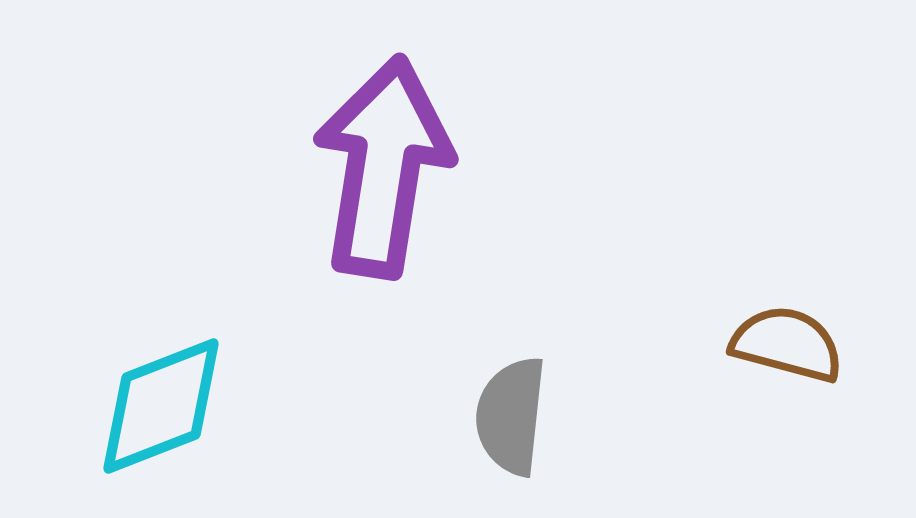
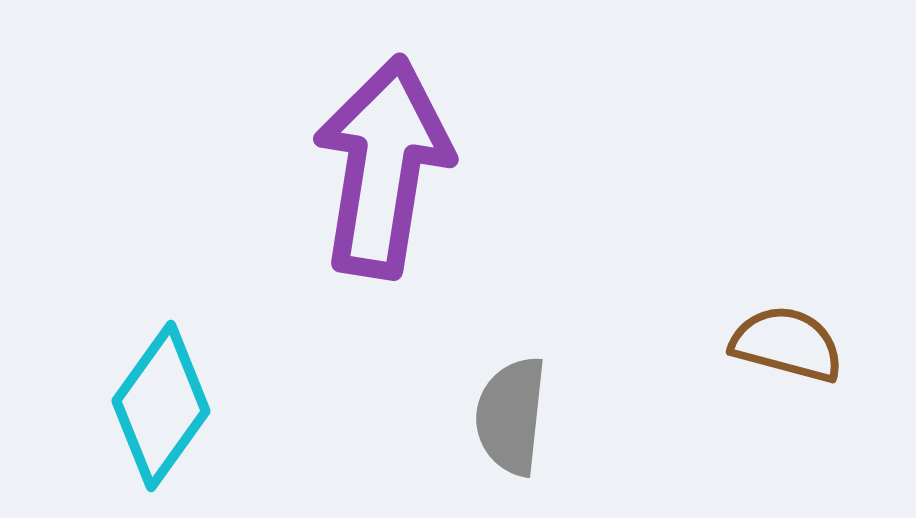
cyan diamond: rotated 33 degrees counterclockwise
